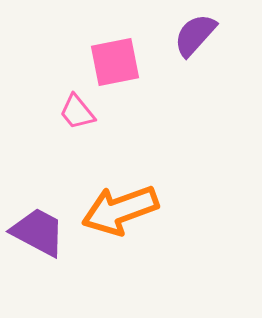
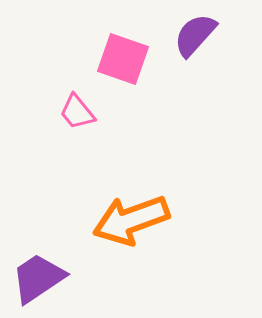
pink square: moved 8 px right, 3 px up; rotated 30 degrees clockwise
orange arrow: moved 11 px right, 10 px down
purple trapezoid: moved 46 px down; rotated 62 degrees counterclockwise
